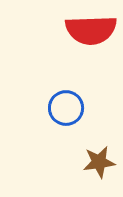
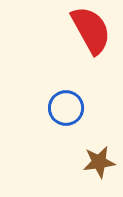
red semicircle: rotated 117 degrees counterclockwise
